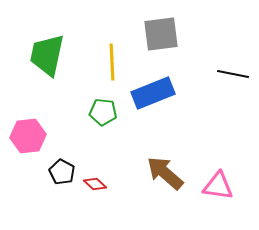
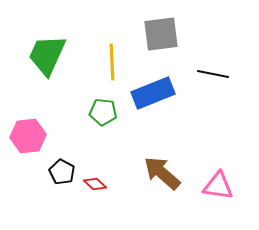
green trapezoid: rotated 12 degrees clockwise
black line: moved 20 px left
brown arrow: moved 3 px left
